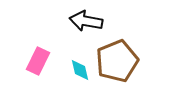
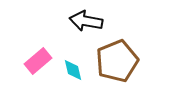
pink rectangle: rotated 24 degrees clockwise
cyan diamond: moved 7 px left
